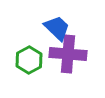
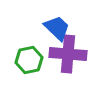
green hexagon: rotated 16 degrees clockwise
